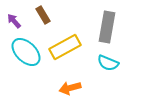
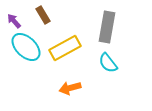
yellow rectangle: moved 1 px down
cyan ellipse: moved 5 px up
cyan semicircle: rotated 30 degrees clockwise
